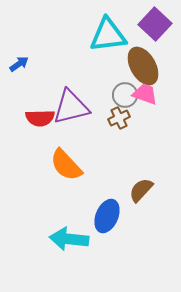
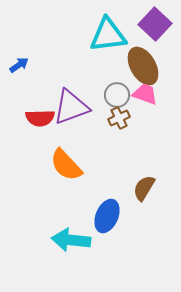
blue arrow: moved 1 px down
gray circle: moved 8 px left
purple triangle: rotated 6 degrees counterclockwise
brown semicircle: moved 3 px right, 2 px up; rotated 12 degrees counterclockwise
cyan arrow: moved 2 px right, 1 px down
